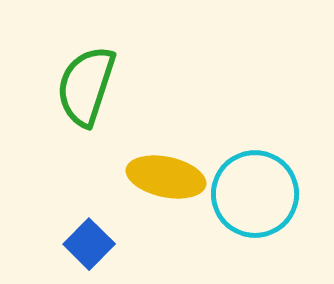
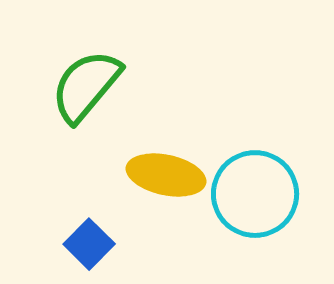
green semicircle: rotated 22 degrees clockwise
yellow ellipse: moved 2 px up
